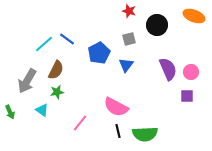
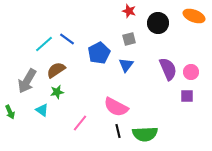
black circle: moved 1 px right, 2 px up
brown semicircle: rotated 150 degrees counterclockwise
